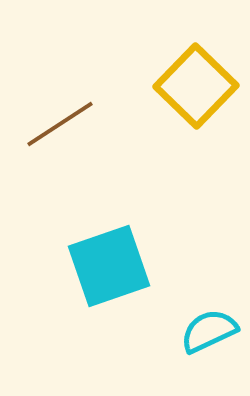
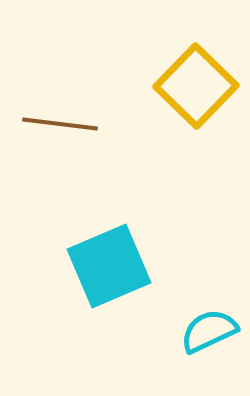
brown line: rotated 40 degrees clockwise
cyan square: rotated 4 degrees counterclockwise
